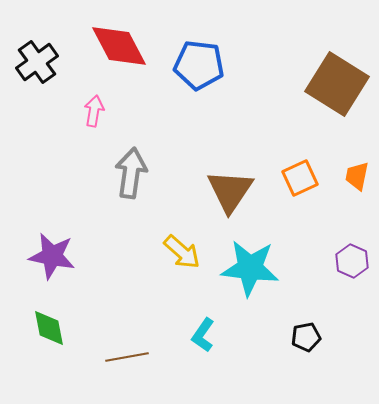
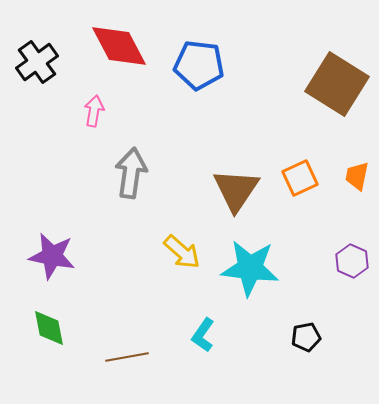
brown triangle: moved 6 px right, 1 px up
